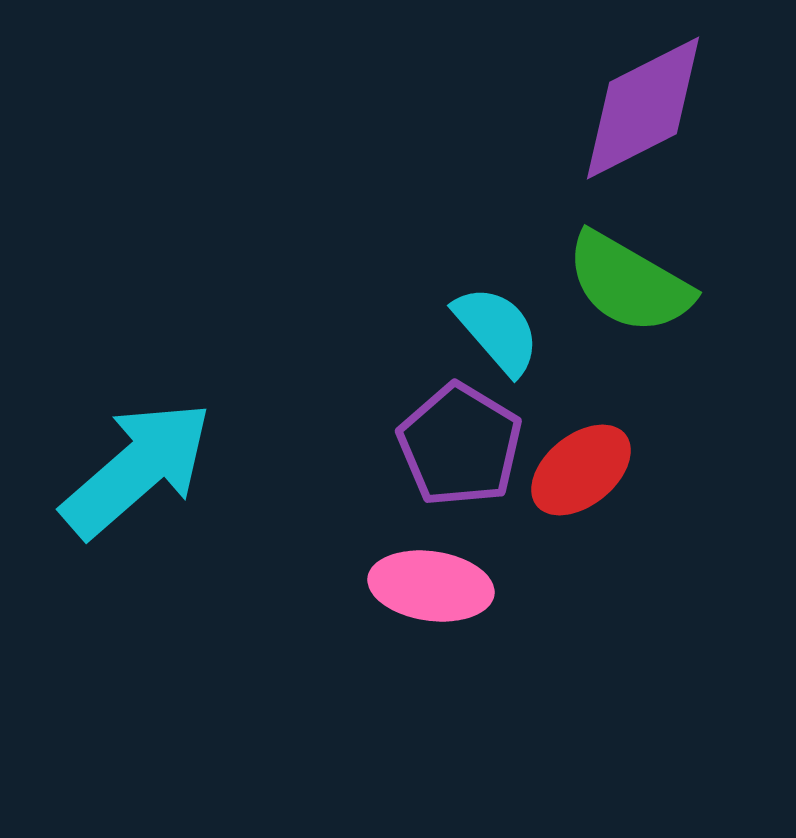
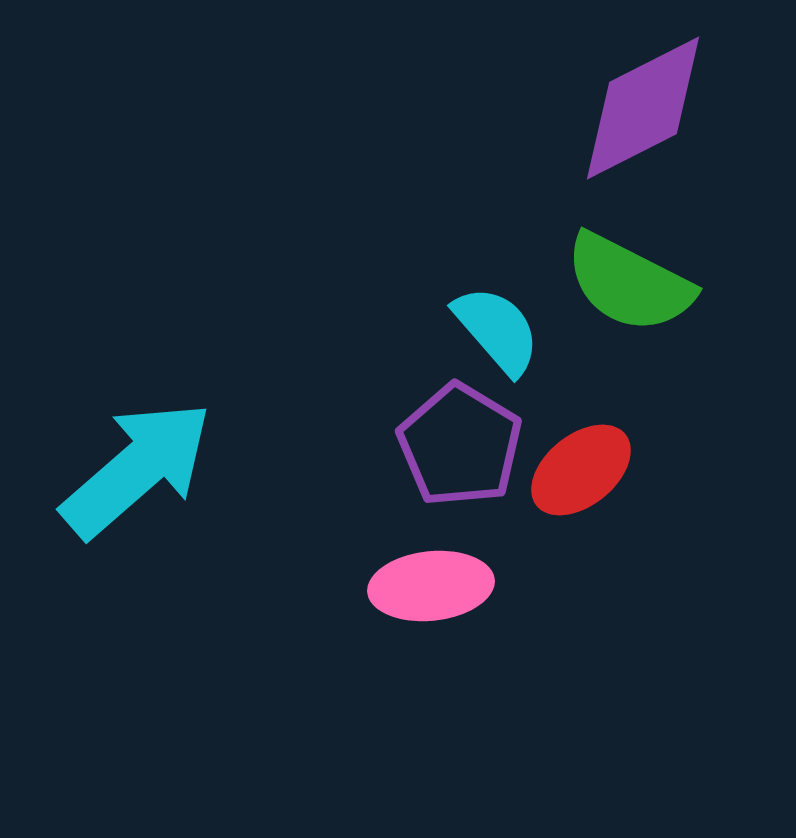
green semicircle: rotated 3 degrees counterclockwise
pink ellipse: rotated 14 degrees counterclockwise
